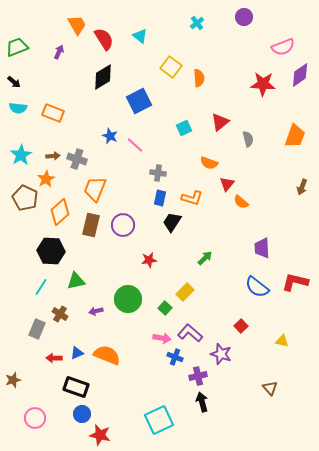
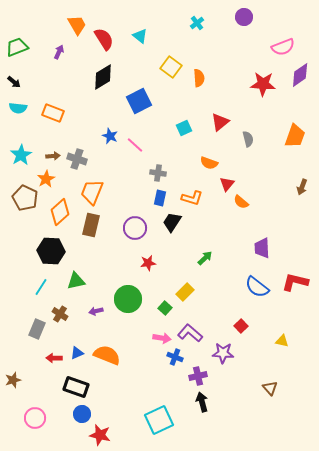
orange trapezoid at (95, 189): moved 3 px left, 3 px down
purple circle at (123, 225): moved 12 px right, 3 px down
red star at (149, 260): moved 1 px left, 3 px down
purple star at (221, 354): moved 2 px right, 1 px up; rotated 15 degrees counterclockwise
